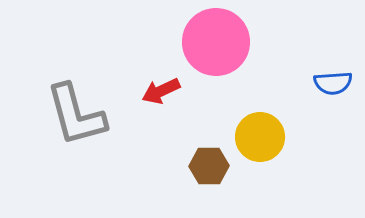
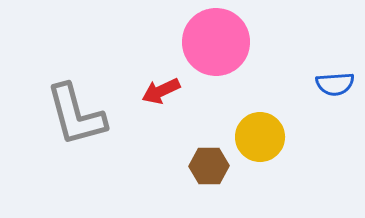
blue semicircle: moved 2 px right, 1 px down
